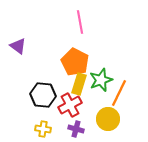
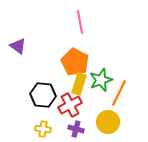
yellow circle: moved 3 px down
